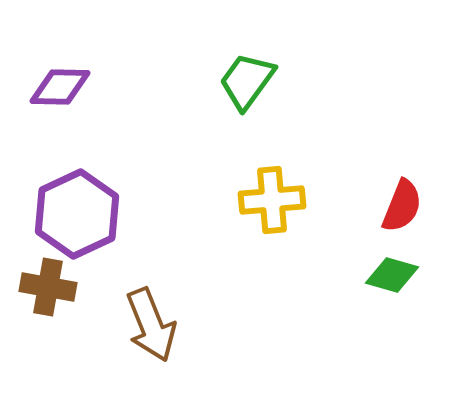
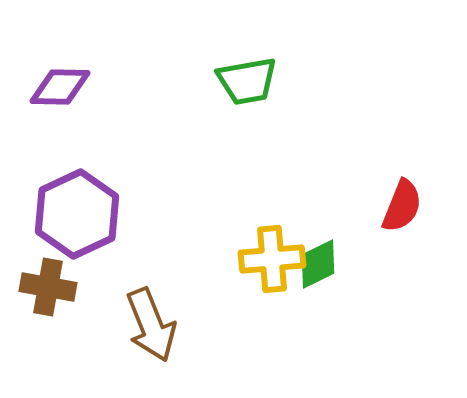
green trapezoid: rotated 136 degrees counterclockwise
yellow cross: moved 59 px down
green diamond: moved 74 px left, 11 px up; rotated 42 degrees counterclockwise
